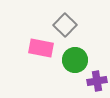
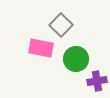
gray square: moved 4 px left
green circle: moved 1 px right, 1 px up
